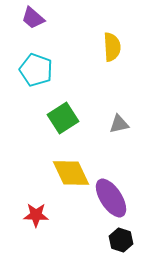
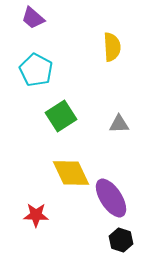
cyan pentagon: rotated 8 degrees clockwise
green square: moved 2 px left, 2 px up
gray triangle: rotated 10 degrees clockwise
